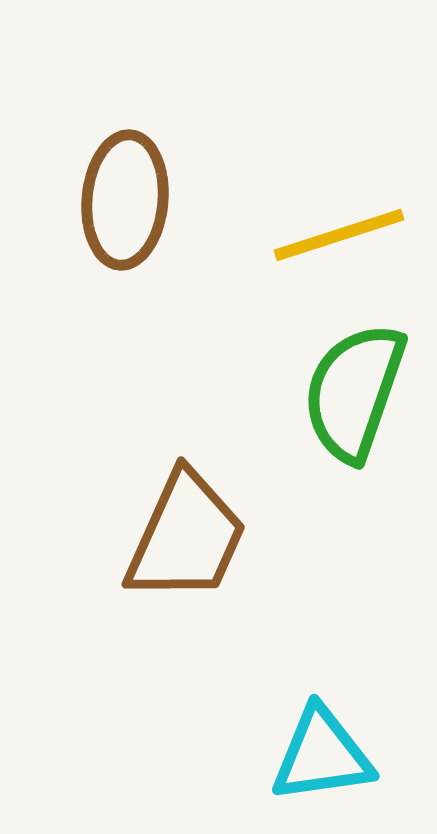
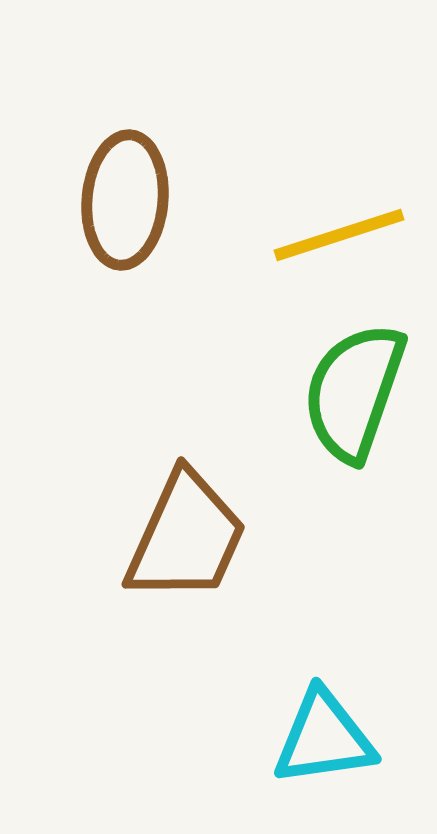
cyan triangle: moved 2 px right, 17 px up
